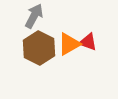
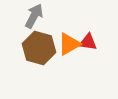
red triangle: rotated 12 degrees counterclockwise
brown hexagon: rotated 12 degrees counterclockwise
